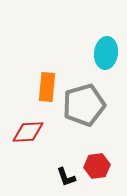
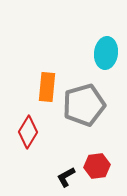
red diamond: rotated 56 degrees counterclockwise
black L-shape: rotated 80 degrees clockwise
